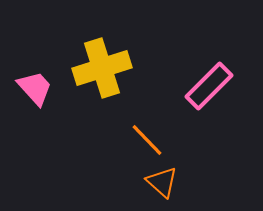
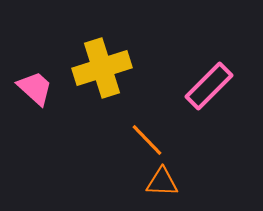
pink trapezoid: rotated 6 degrees counterclockwise
orange triangle: rotated 40 degrees counterclockwise
